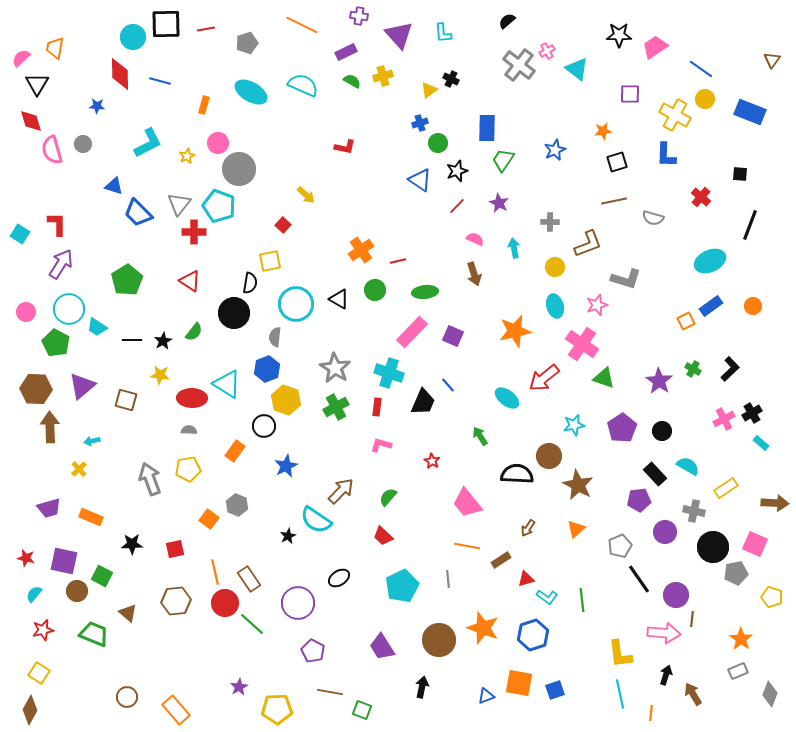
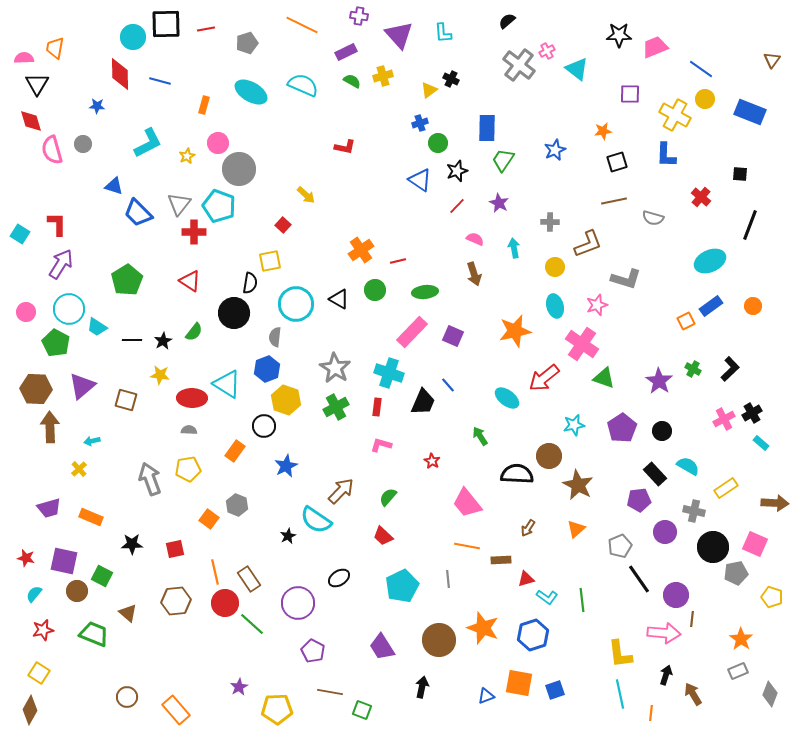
pink trapezoid at (655, 47): rotated 12 degrees clockwise
pink semicircle at (21, 58): moved 3 px right; rotated 42 degrees clockwise
brown rectangle at (501, 560): rotated 30 degrees clockwise
